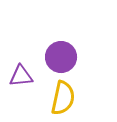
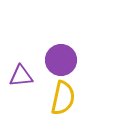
purple circle: moved 3 px down
